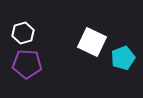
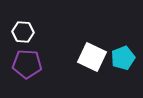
white hexagon: moved 1 px up; rotated 20 degrees clockwise
white square: moved 15 px down
